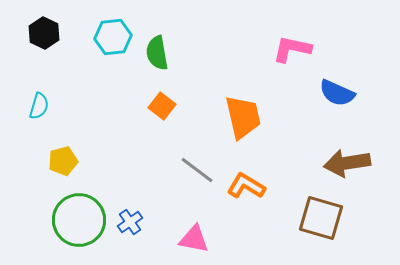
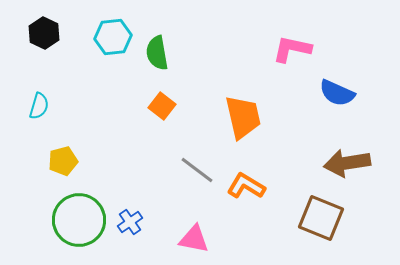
brown square: rotated 6 degrees clockwise
